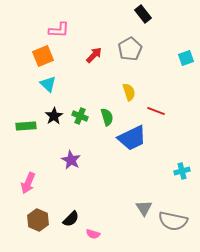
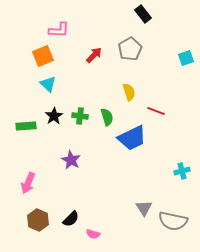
green cross: rotated 14 degrees counterclockwise
